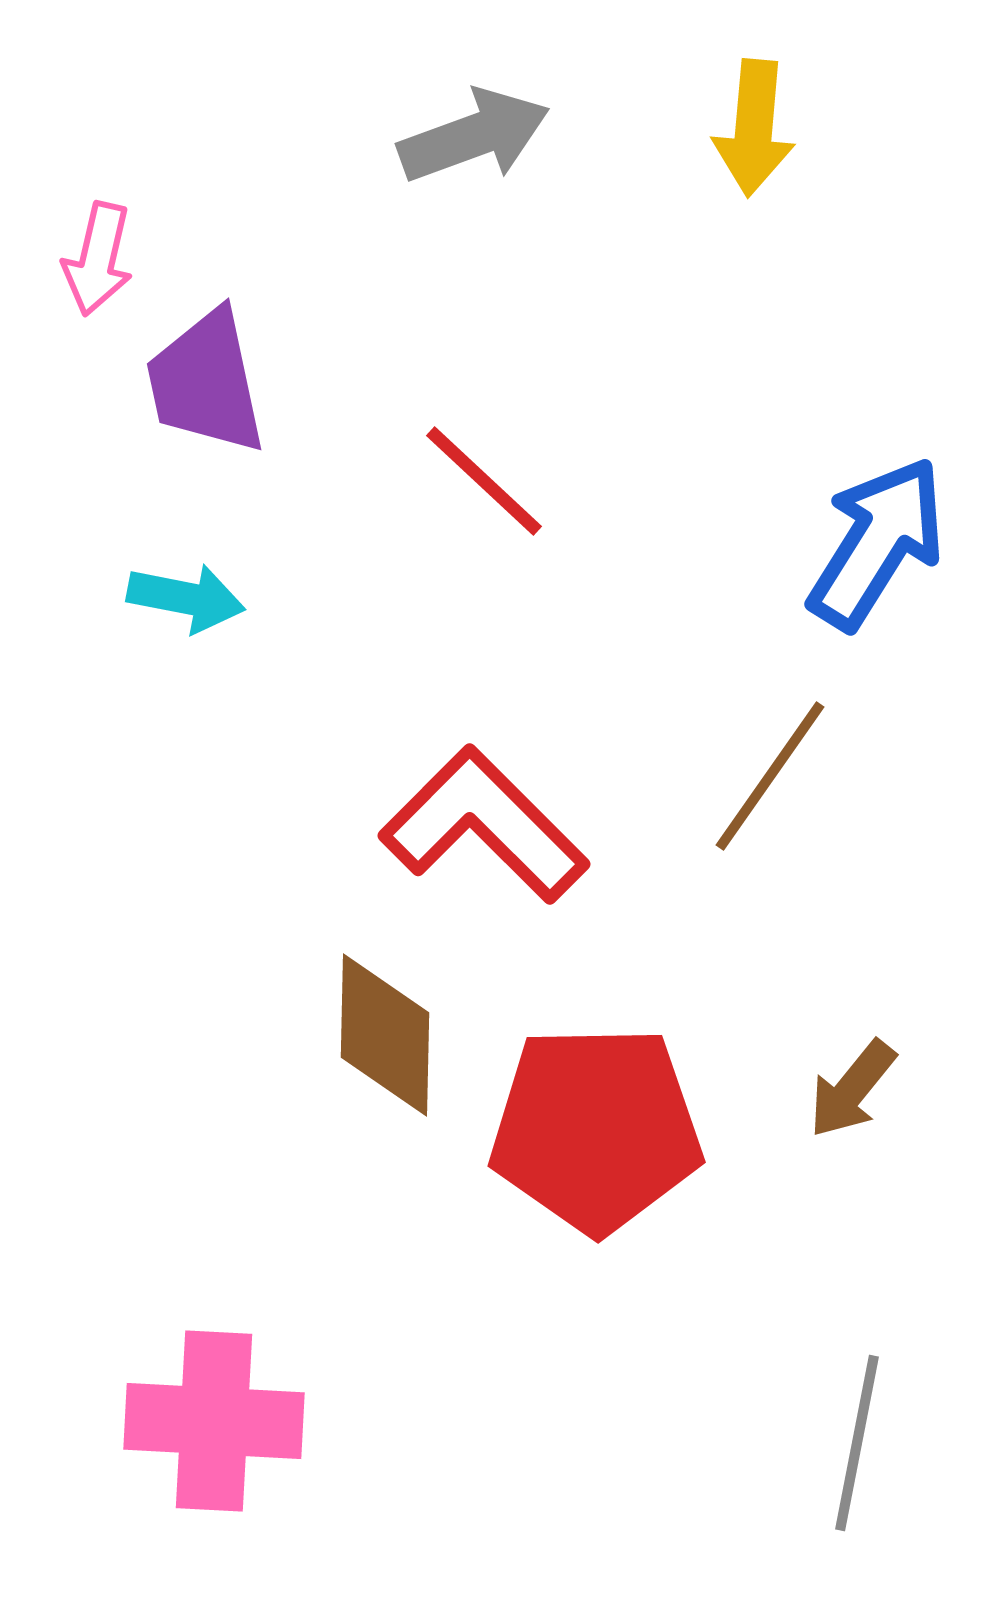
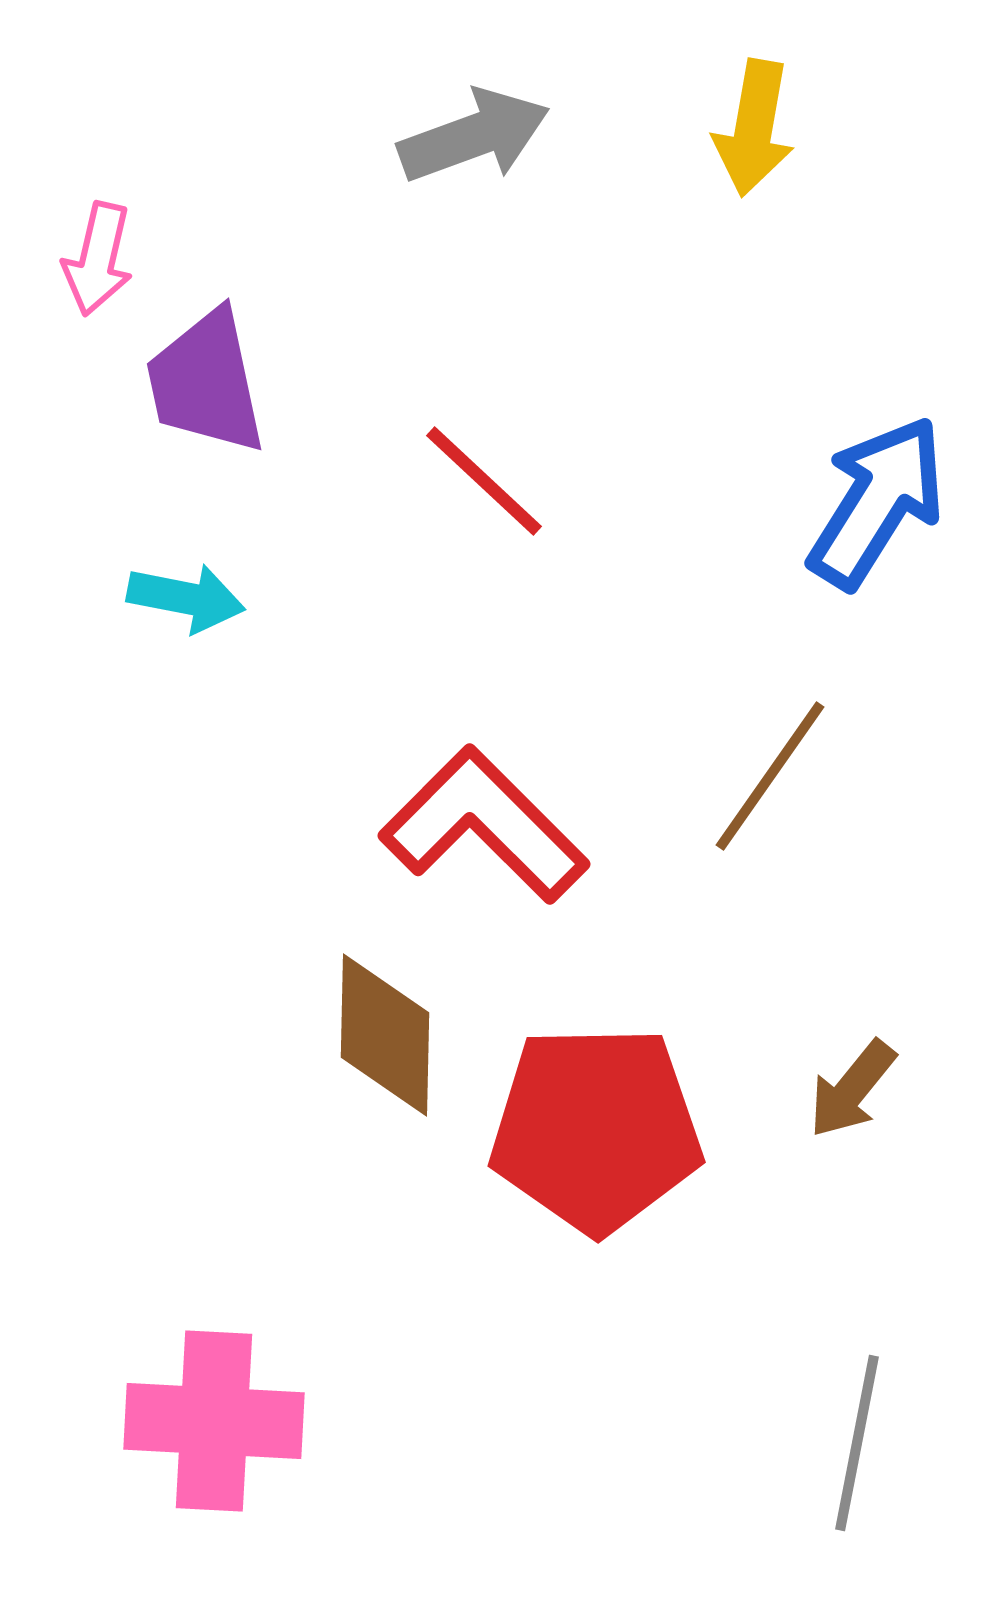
yellow arrow: rotated 5 degrees clockwise
blue arrow: moved 41 px up
